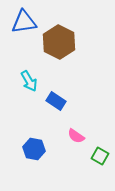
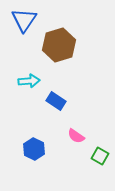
blue triangle: moved 2 px up; rotated 48 degrees counterclockwise
brown hexagon: moved 3 px down; rotated 16 degrees clockwise
cyan arrow: rotated 65 degrees counterclockwise
blue hexagon: rotated 15 degrees clockwise
